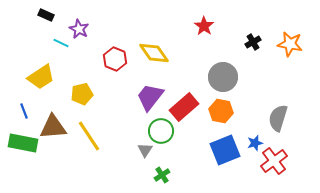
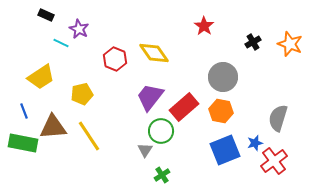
orange star: rotated 10 degrees clockwise
